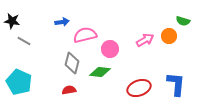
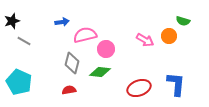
black star: rotated 28 degrees counterclockwise
pink arrow: rotated 60 degrees clockwise
pink circle: moved 4 px left
